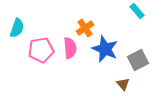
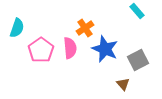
pink pentagon: rotated 25 degrees counterclockwise
